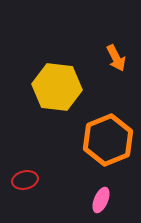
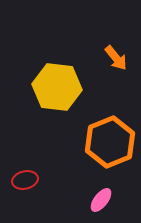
orange arrow: rotated 12 degrees counterclockwise
orange hexagon: moved 2 px right, 2 px down
pink ellipse: rotated 15 degrees clockwise
